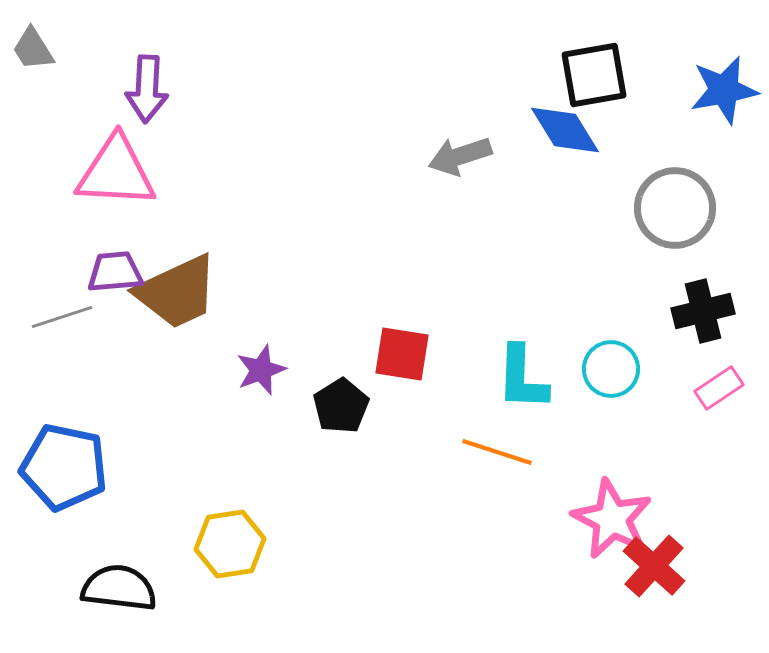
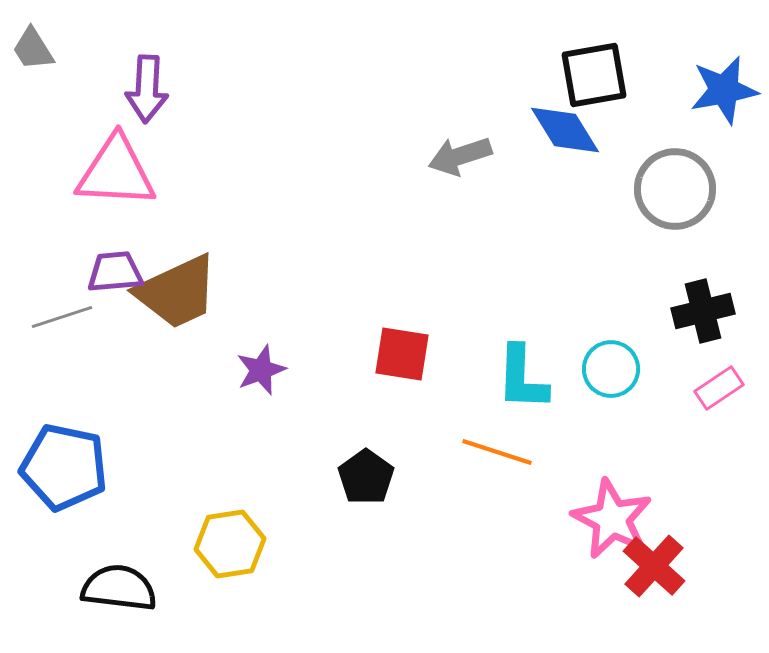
gray circle: moved 19 px up
black pentagon: moved 25 px right, 71 px down; rotated 4 degrees counterclockwise
